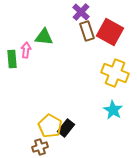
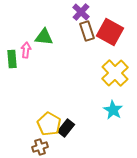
yellow cross: rotated 24 degrees clockwise
yellow pentagon: moved 1 px left, 2 px up
